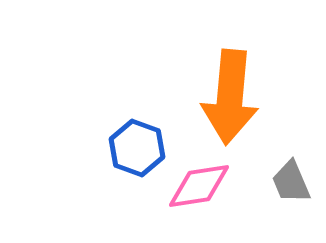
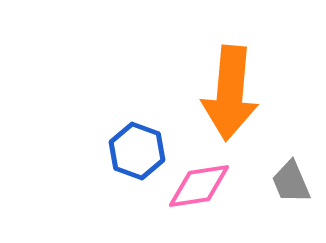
orange arrow: moved 4 px up
blue hexagon: moved 3 px down
